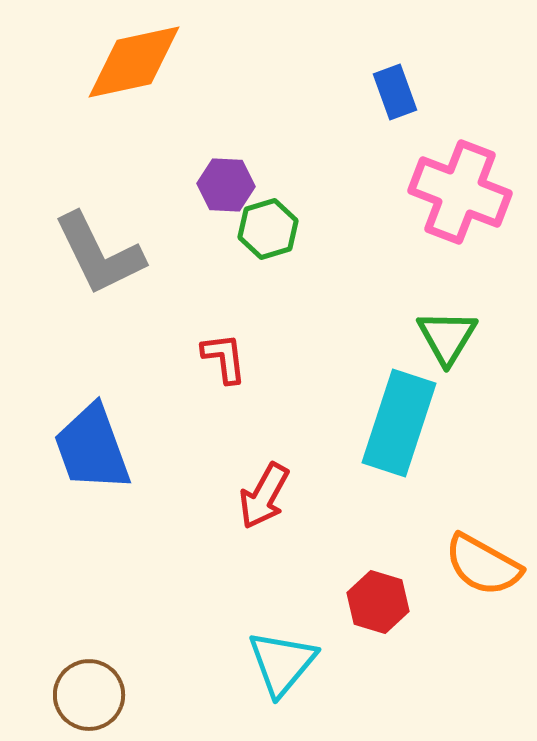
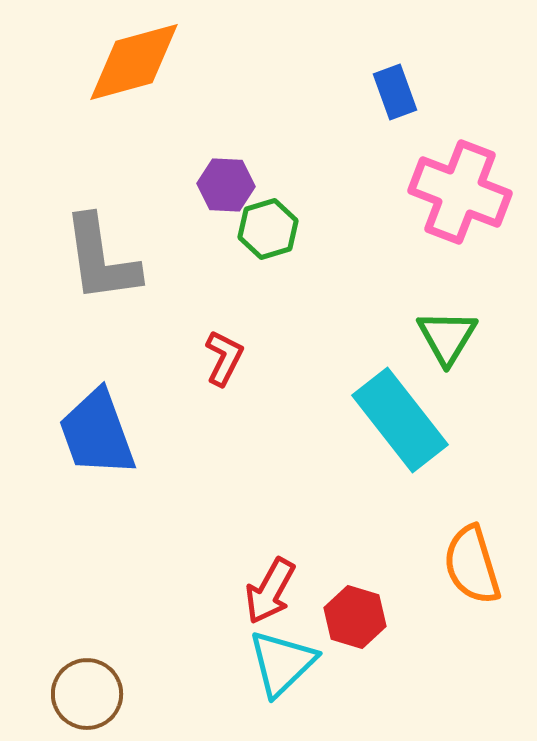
orange diamond: rotated 3 degrees counterclockwise
gray L-shape: moved 2 px right, 5 px down; rotated 18 degrees clockwise
red L-shape: rotated 34 degrees clockwise
cyan rectangle: moved 1 px right, 3 px up; rotated 56 degrees counterclockwise
blue trapezoid: moved 5 px right, 15 px up
red arrow: moved 6 px right, 95 px down
orange semicircle: moved 11 px left; rotated 44 degrees clockwise
red hexagon: moved 23 px left, 15 px down
cyan triangle: rotated 6 degrees clockwise
brown circle: moved 2 px left, 1 px up
